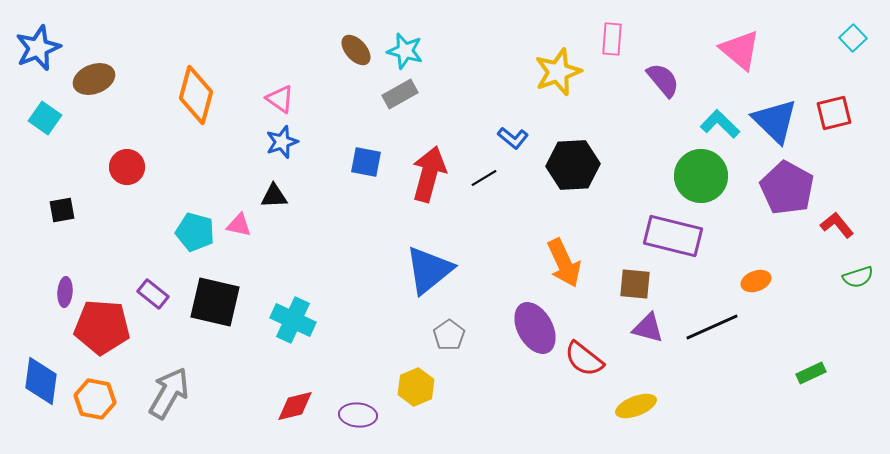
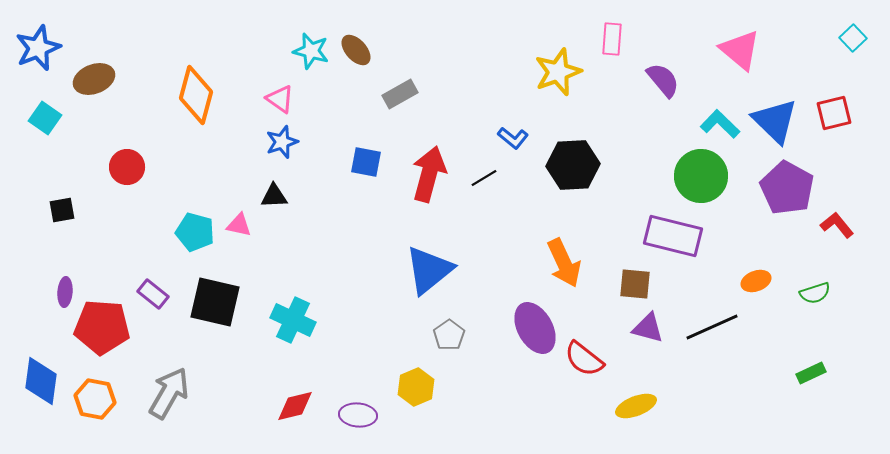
cyan star at (405, 51): moved 94 px left
green semicircle at (858, 277): moved 43 px left, 16 px down
